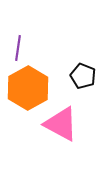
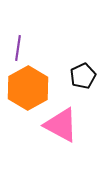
black pentagon: rotated 25 degrees clockwise
pink triangle: moved 1 px down
